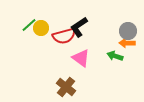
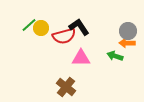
black L-shape: rotated 90 degrees clockwise
pink triangle: rotated 36 degrees counterclockwise
